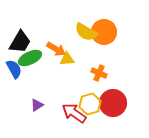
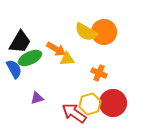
purple triangle: moved 7 px up; rotated 16 degrees clockwise
